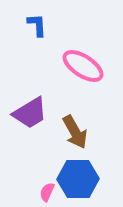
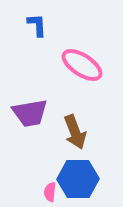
pink ellipse: moved 1 px left, 1 px up
purple trapezoid: rotated 21 degrees clockwise
brown arrow: rotated 8 degrees clockwise
pink semicircle: moved 3 px right; rotated 18 degrees counterclockwise
